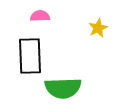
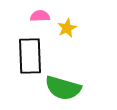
yellow star: moved 31 px left
green semicircle: rotated 18 degrees clockwise
